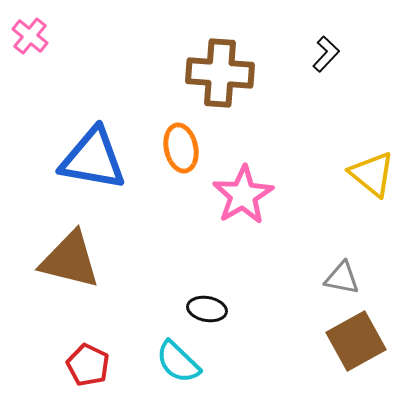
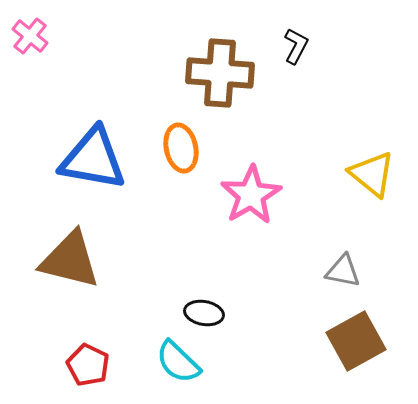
black L-shape: moved 30 px left, 8 px up; rotated 15 degrees counterclockwise
pink star: moved 8 px right
gray triangle: moved 1 px right, 7 px up
black ellipse: moved 3 px left, 4 px down
